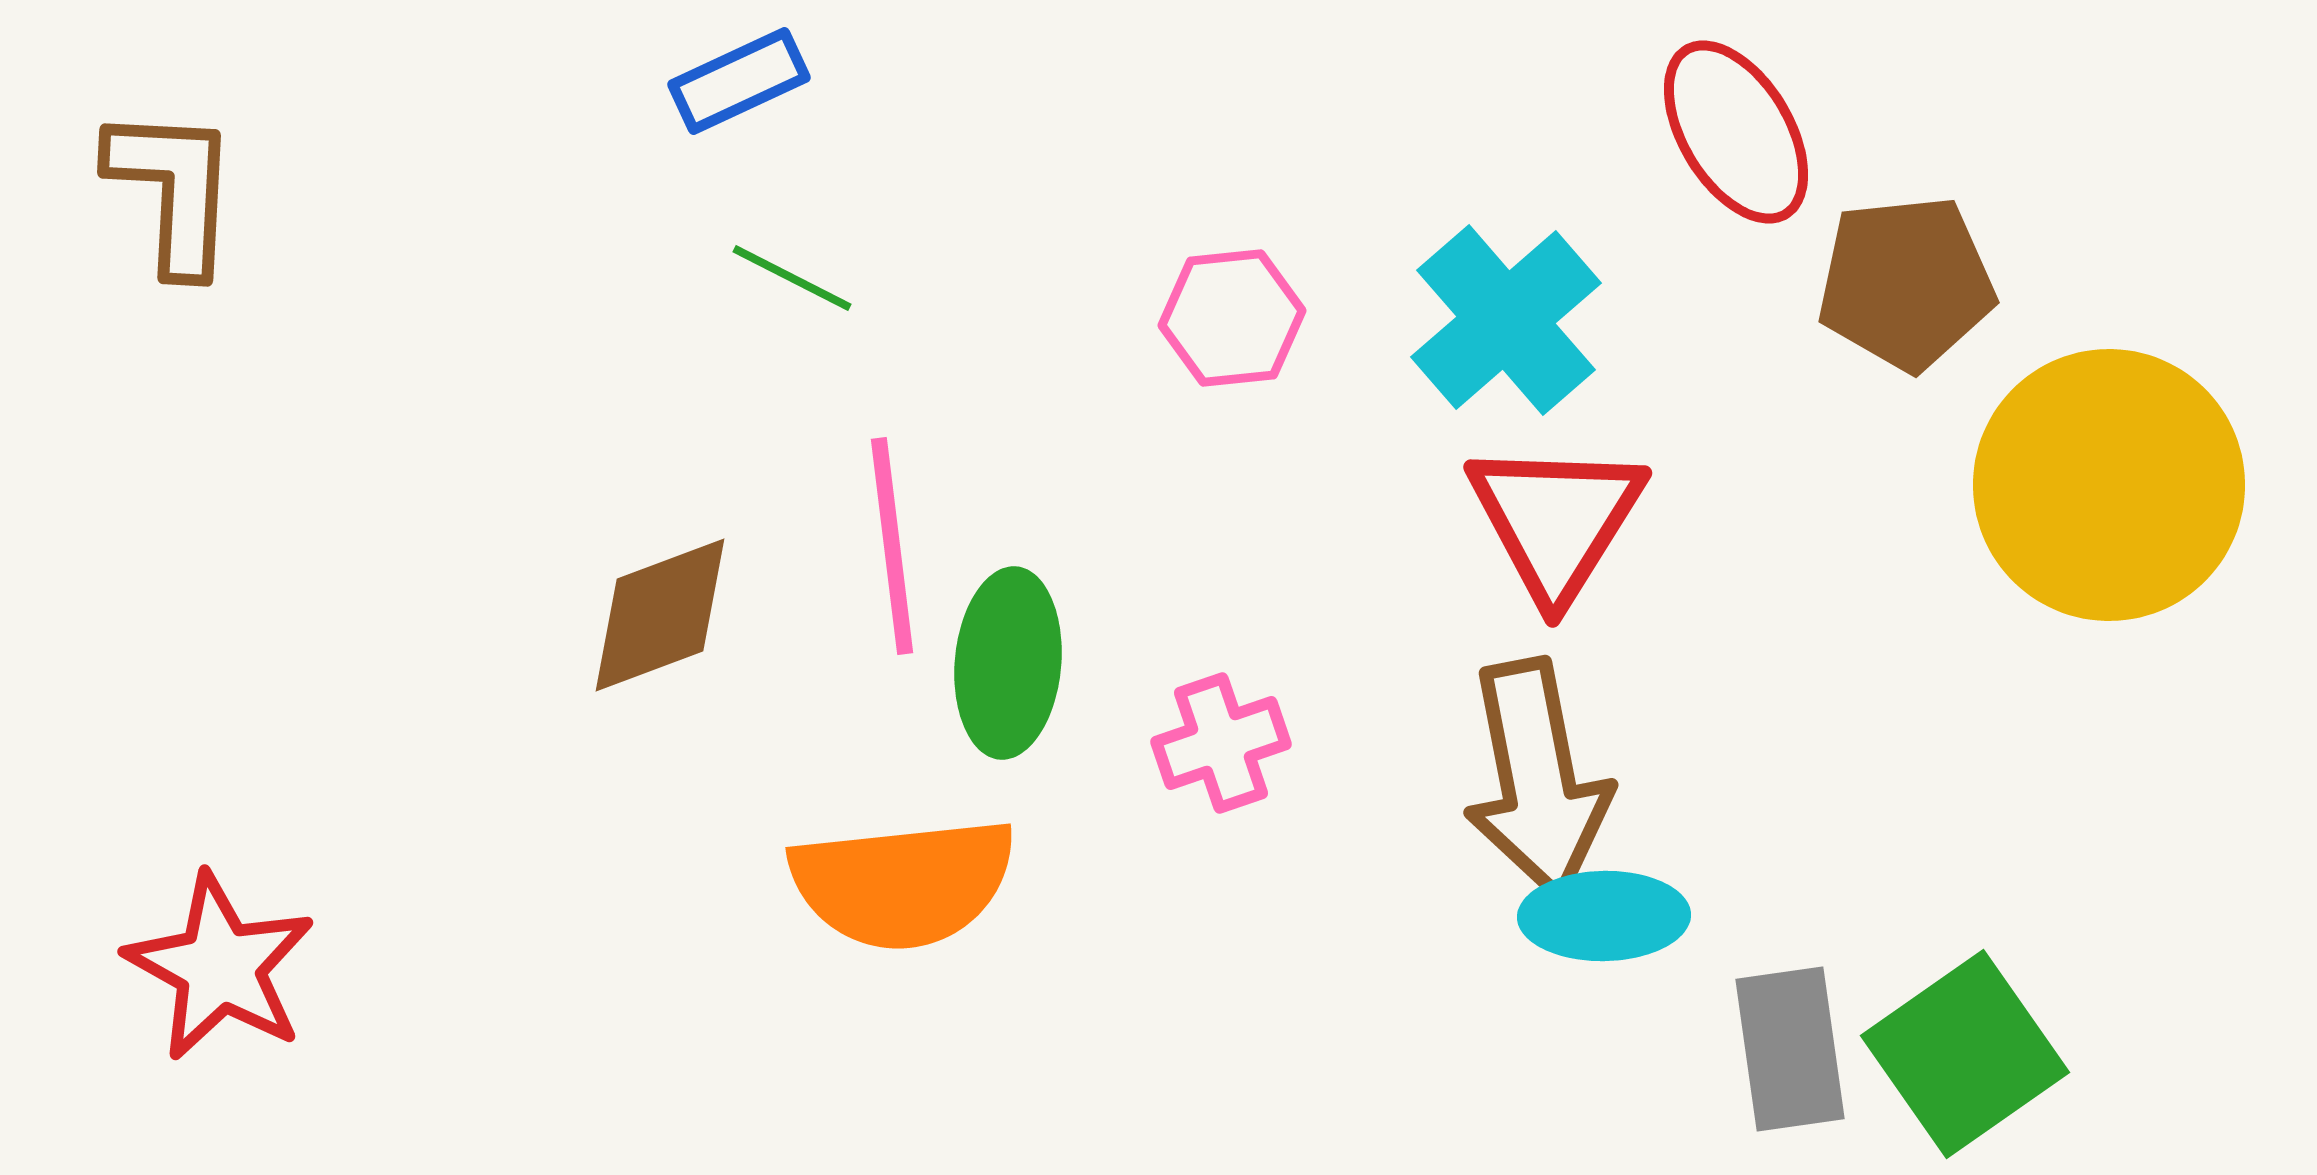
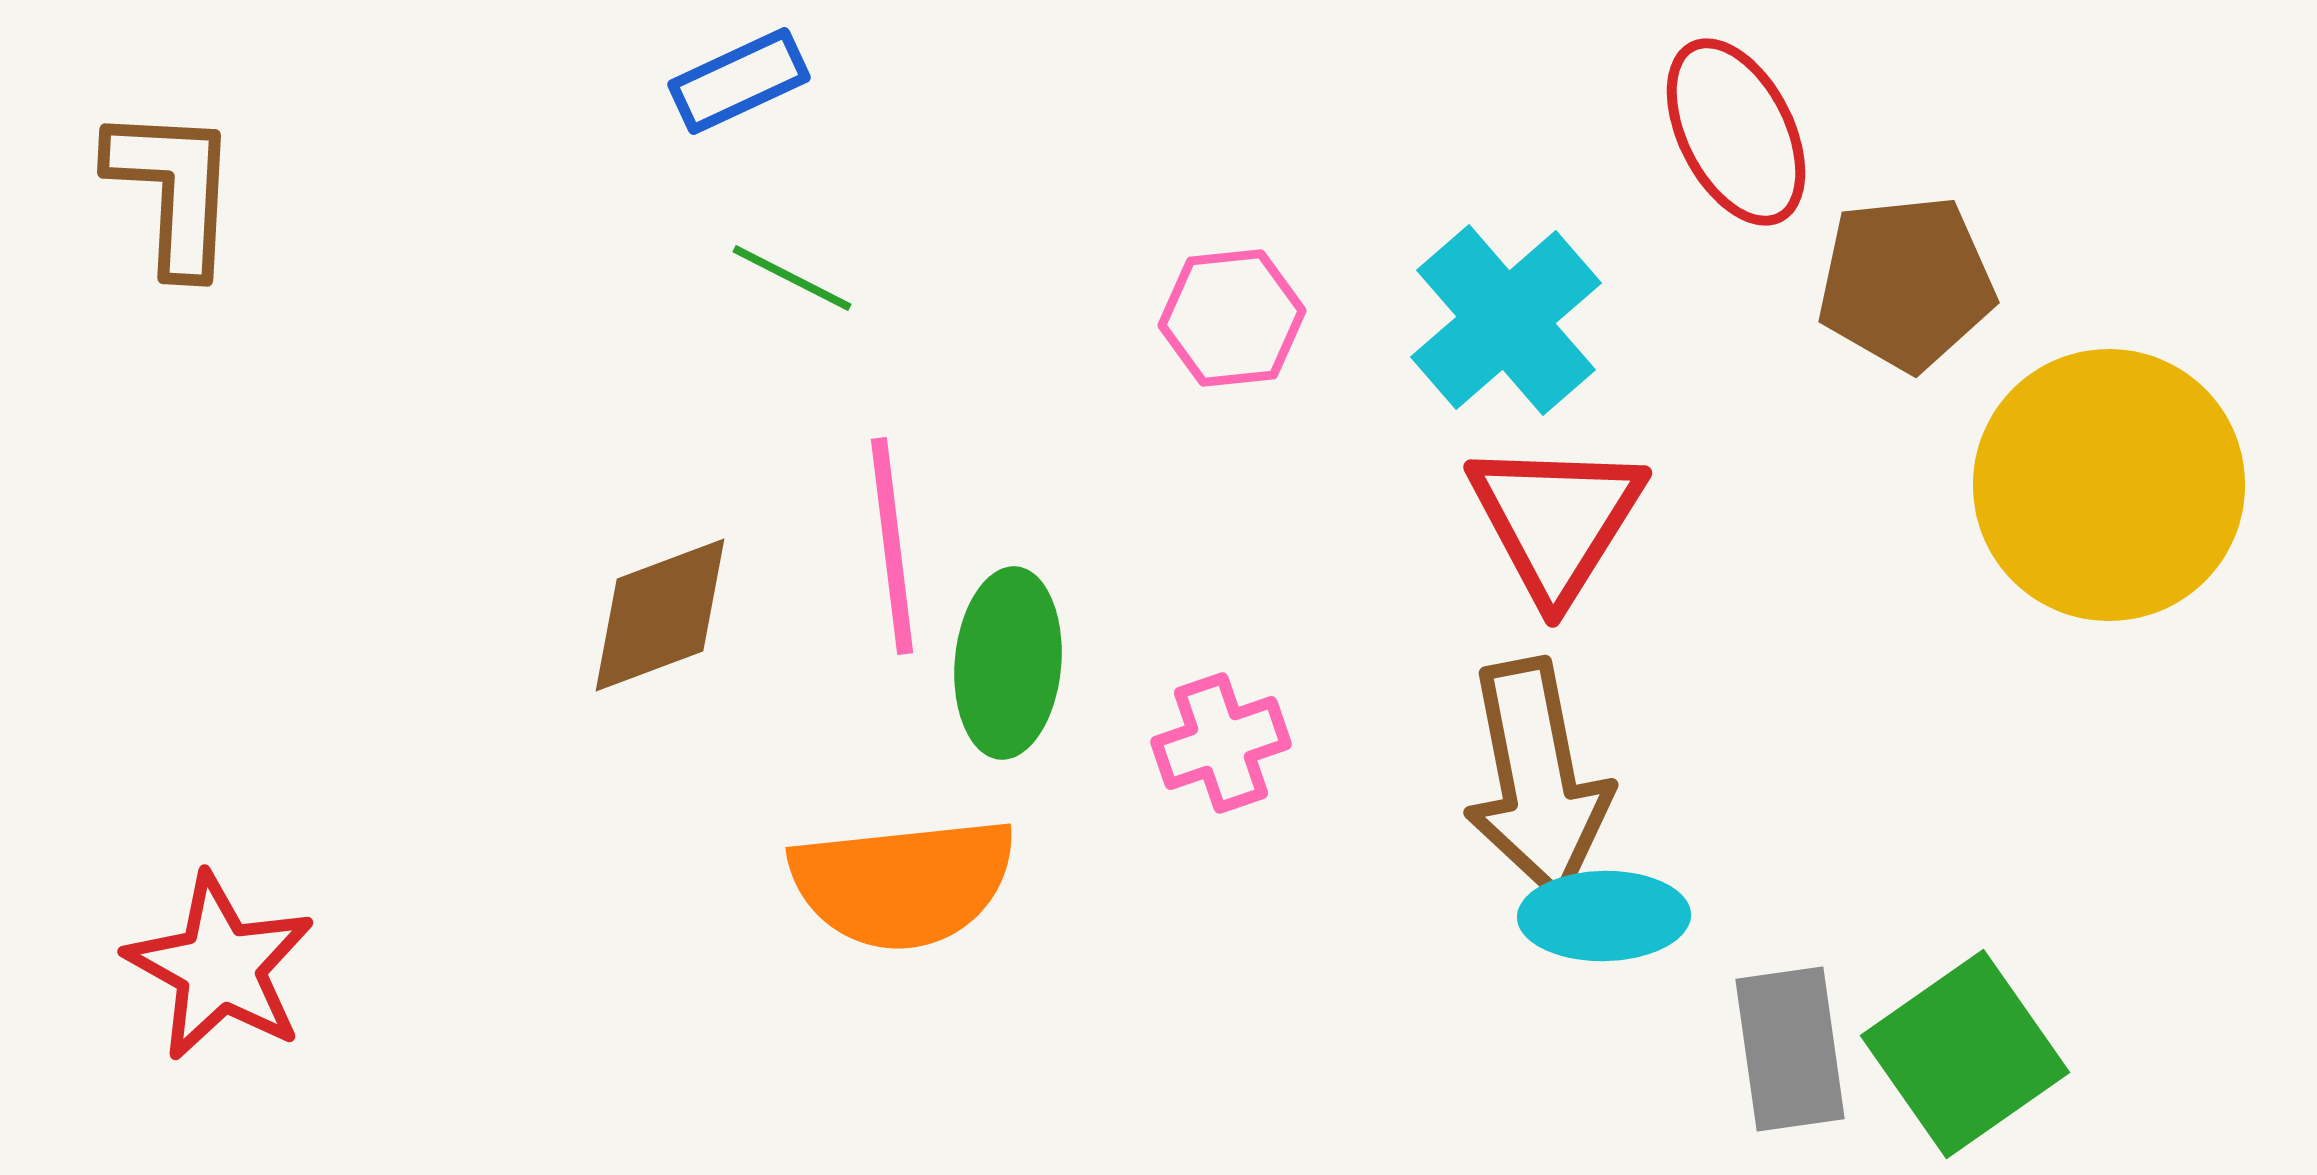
red ellipse: rotated 4 degrees clockwise
